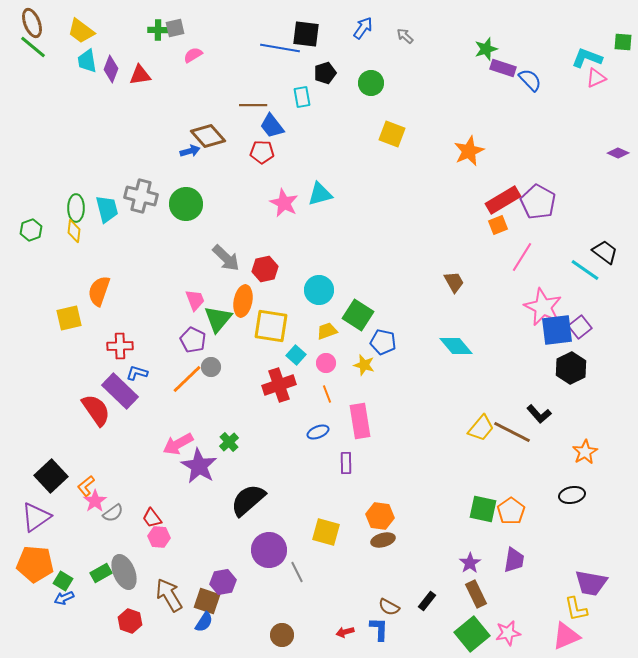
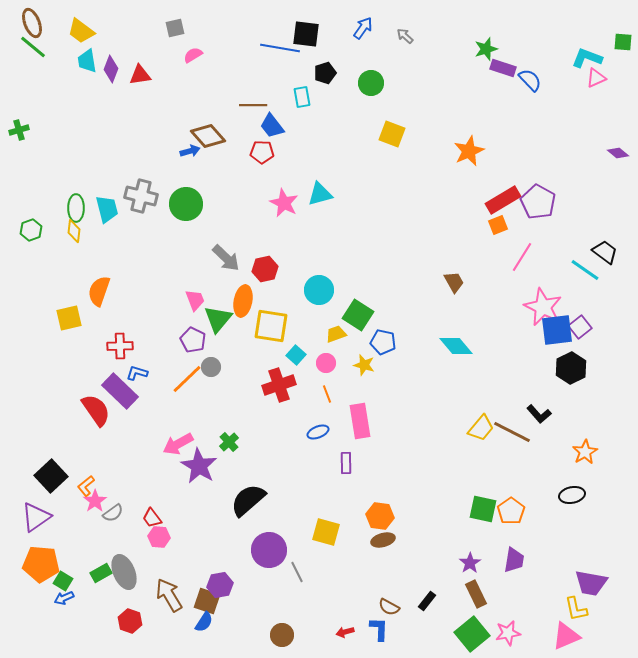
green cross at (158, 30): moved 139 px left, 100 px down; rotated 18 degrees counterclockwise
purple diamond at (618, 153): rotated 15 degrees clockwise
yellow trapezoid at (327, 331): moved 9 px right, 3 px down
orange pentagon at (35, 564): moved 6 px right
purple hexagon at (223, 582): moved 3 px left, 3 px down
